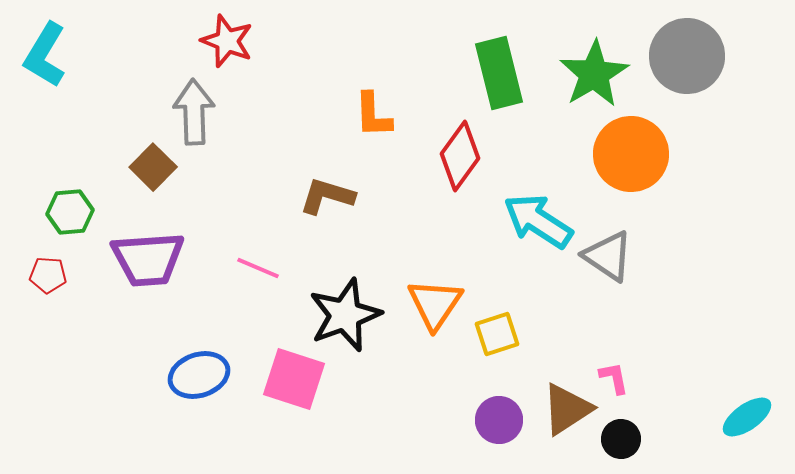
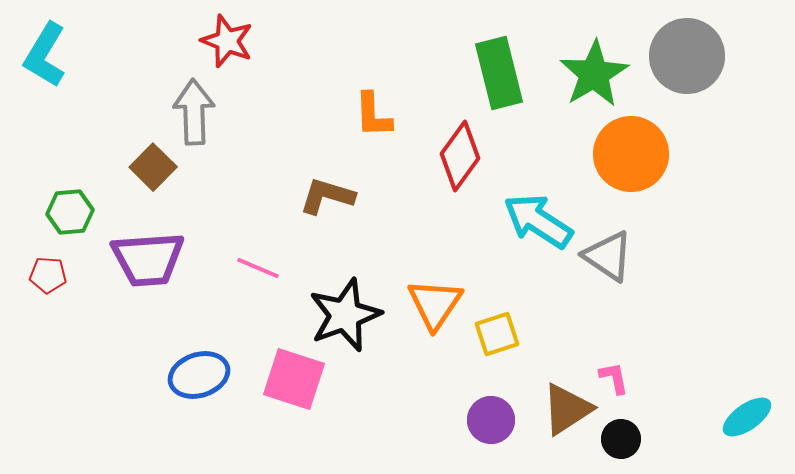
purple circle: moved 8 px left
